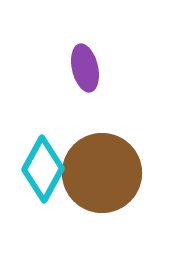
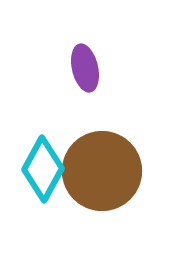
brown circle: moved 2 px up
